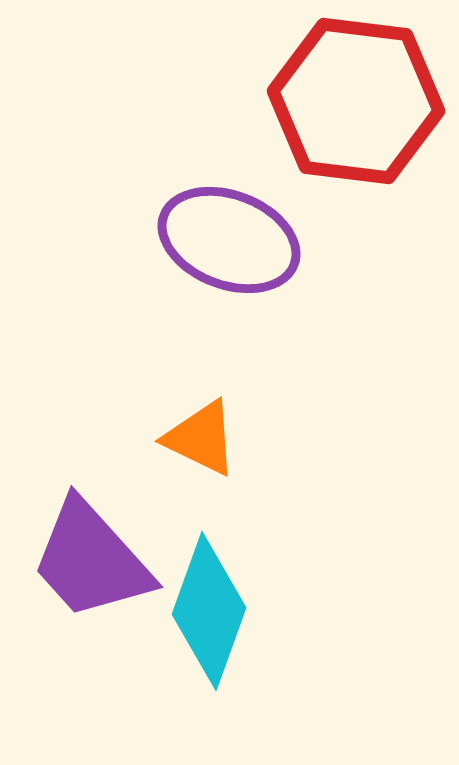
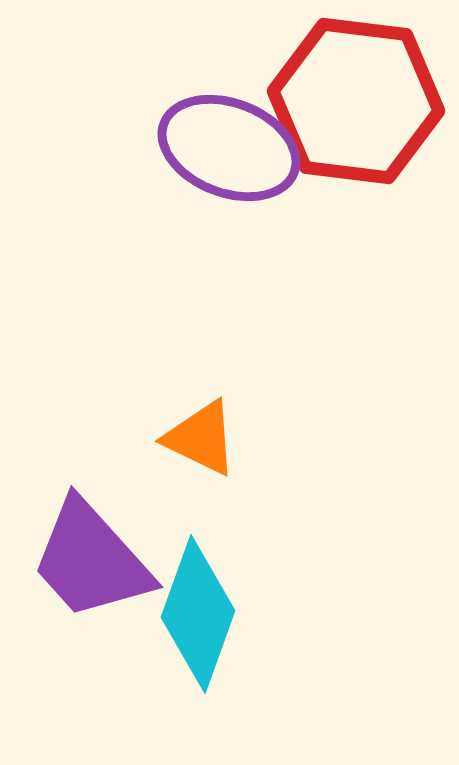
purple ellipse: moved 92 px up
cyan diamond: moved 11 px left, 3 px down
